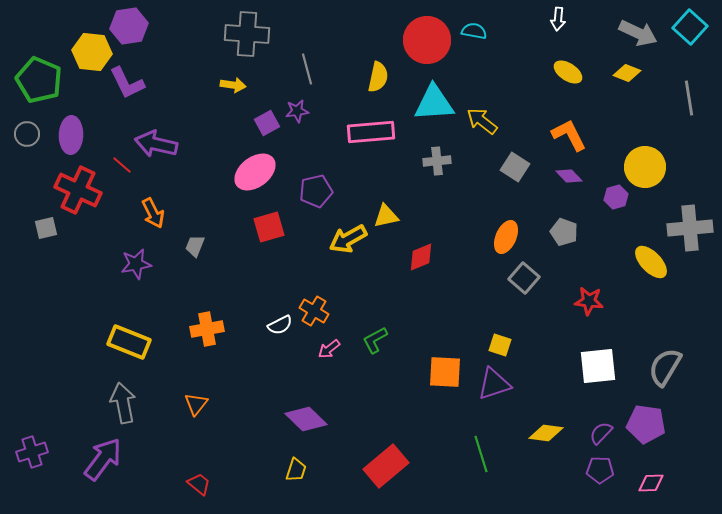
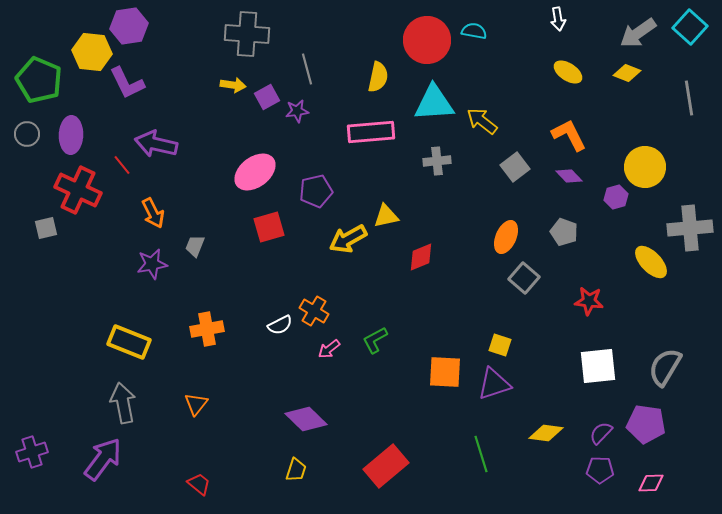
white arrow at (558, 19): rotated 15 degrees counterclockwise
gray arrow at (638, 33): rotated 120 degrees clockwise
purple square at (267, 123): moved 26 px up
red line at (122, 165): rotated 10 degrees clockwise
gray square at (515, 167): rotated 20 degrees clockwise
purple star at (136, 264): moved 16 px right
